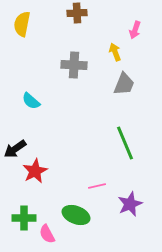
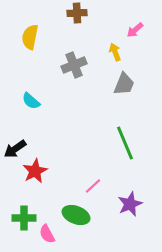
yellow semicircle: moved 8 px right, 13 px down
pink arrow: rotated 30 degrees clockwise
gray cross: rotated 25 degrees counterclockwise
pink line: moved 4 px left; rotated 30 degrees counterclockwise
